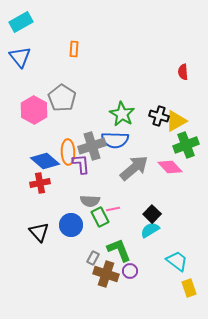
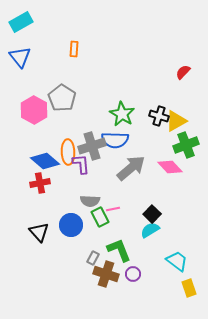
red semicircle: rotated 49 degrees clockwise
gray arrow: moved 3 px left
purple circle: moved 3 px right, 3 px down
